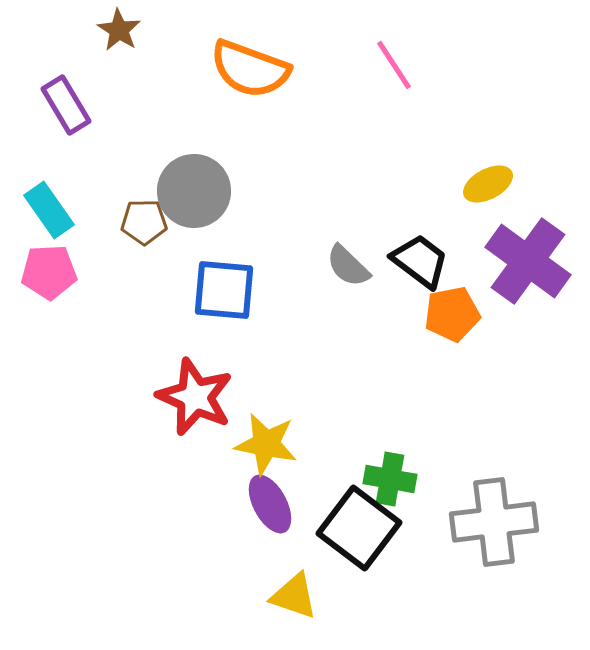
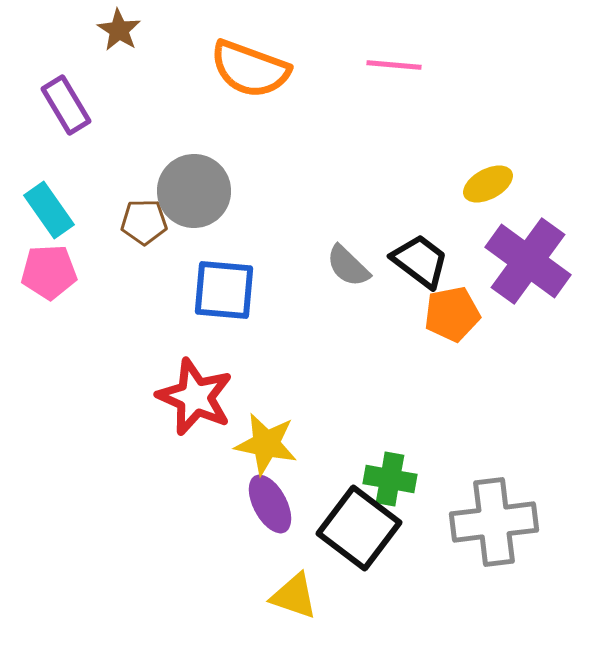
pink line: rotated 52 degrees counterclockwise
